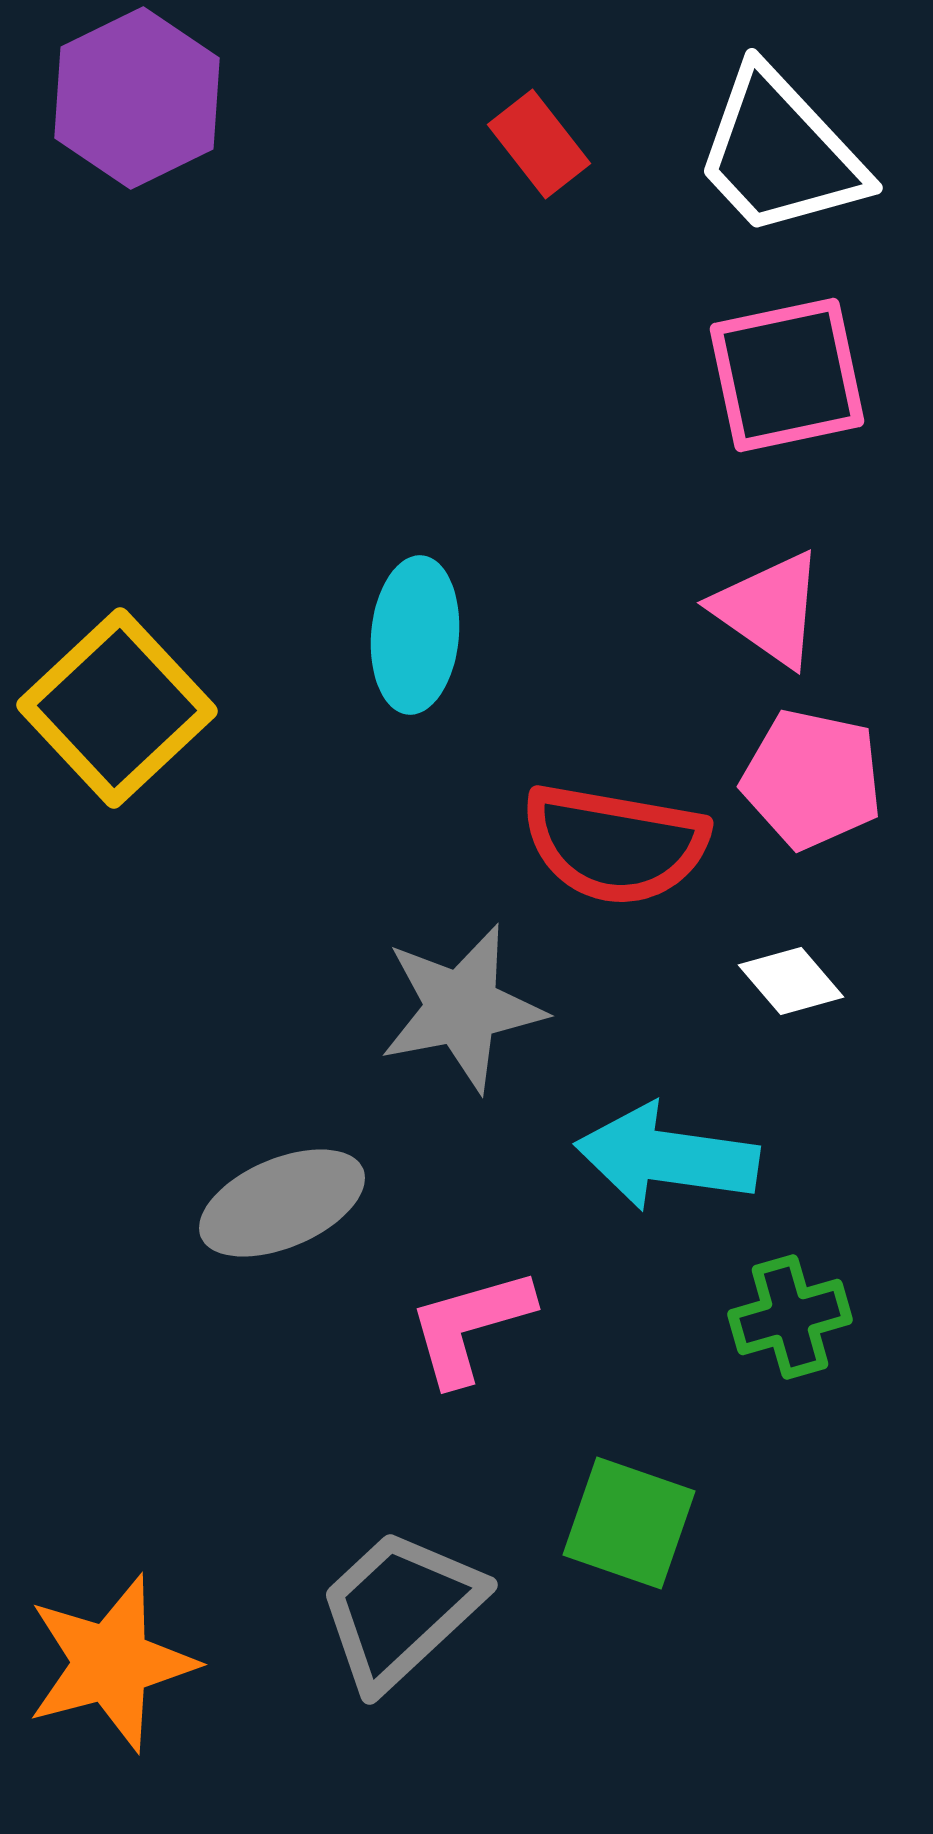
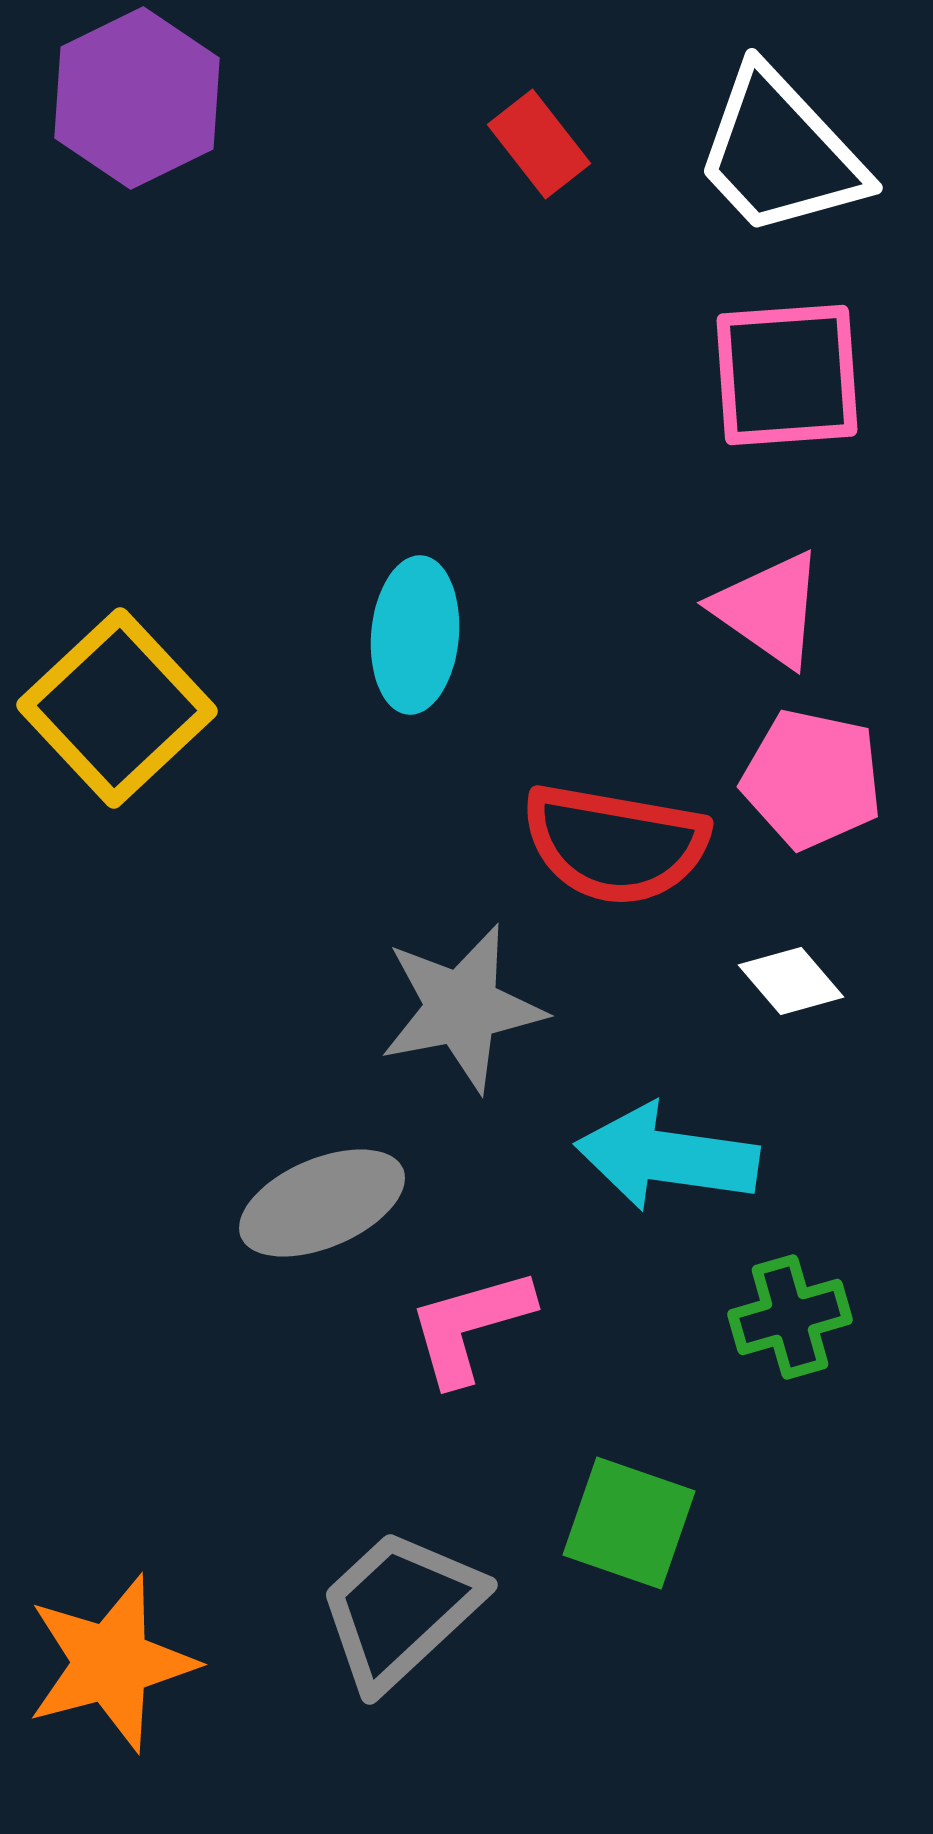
pink square: rotated 8 degrees clockwise
gray ellipse: moved 40 px right
